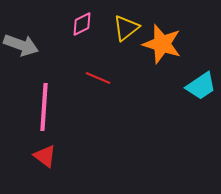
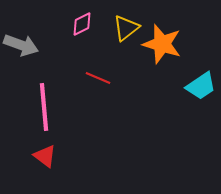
pink line: rotated 9 degrees counterclockwise
